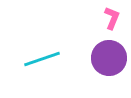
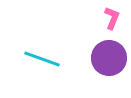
cyan line: rotated 39 degrees clockwise
